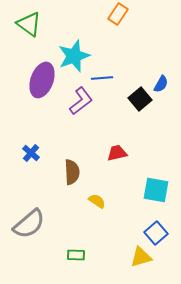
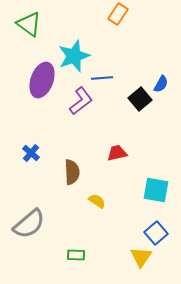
yellow triangle: rotated 40 degrees counterclockwise
